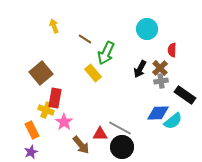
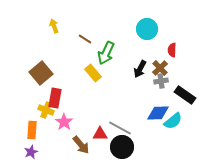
orange rectangle: rotated 30 degrees clockwise
